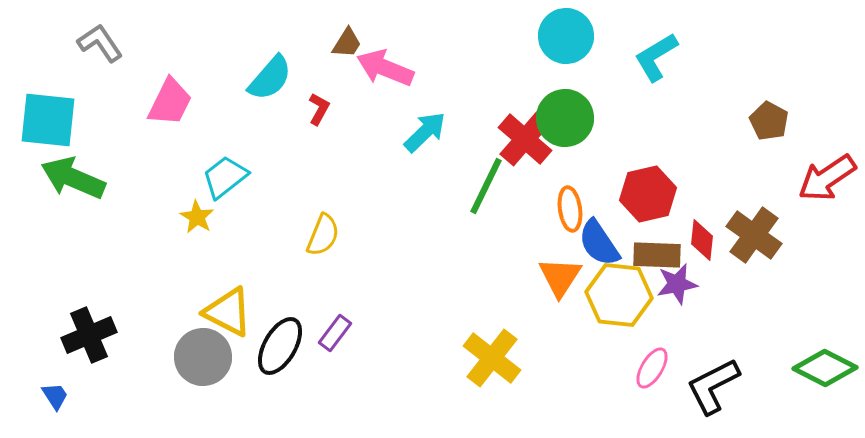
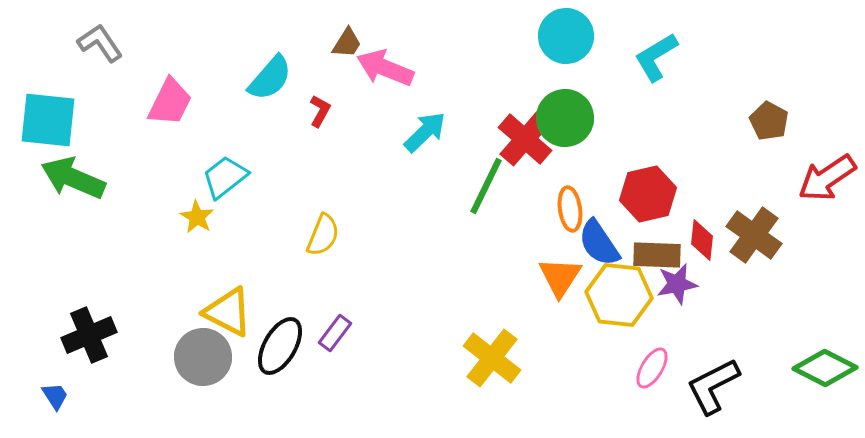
red L-shape: moved 1 px right, 2 px down
